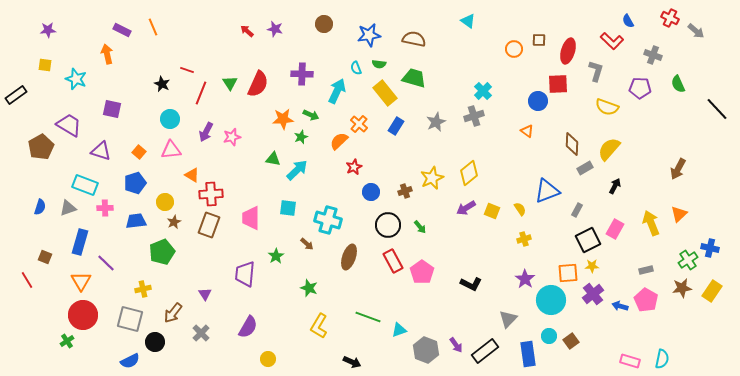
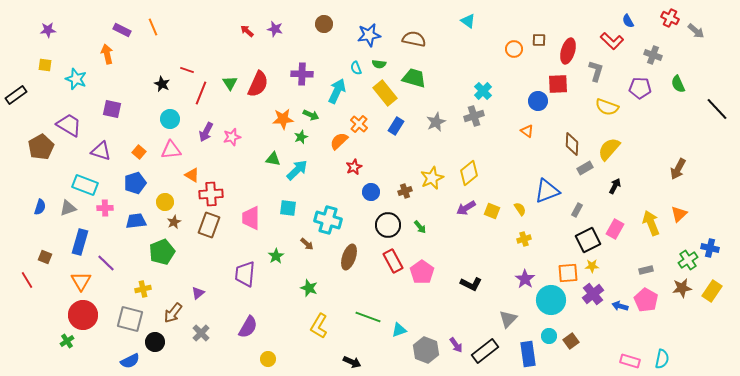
purple triangle at (205, 294): moved 7 px left, 1 px up; rotated 24 degrees clockwise
